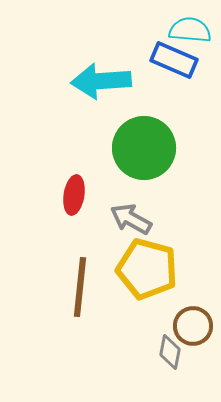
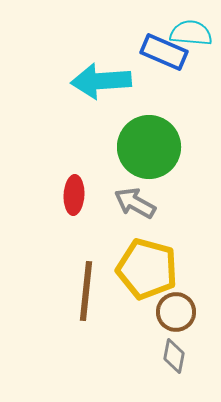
cyan semicircle: moved 1 px right, 3 px down
blue rectangle: moved 10 px left, 8 px up
green circle: moved 5 px right, 1 px up
red ellipse: rotated 6 degrees counterclockwise
gray arrow: moved 4 px right, 16 px up
brown line: moved 6 px right, 4 px down
brown circle: moved 17 px left, 14 px up
gray diamond: moved 4 px right, 4 px down
